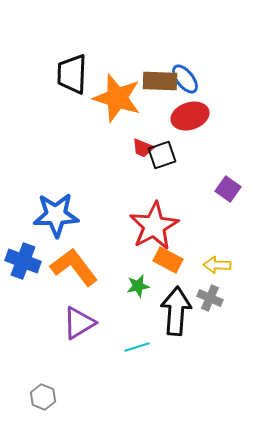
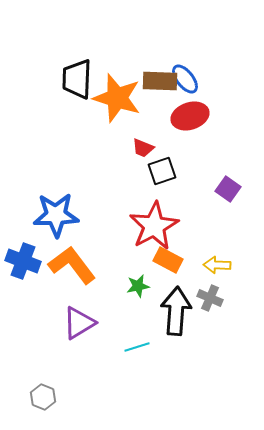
black trapezoid: moved 5 px right, 5 px down
black square: moved 16 px down
orange L-shape: moved 2 px left, 2 px up
